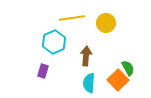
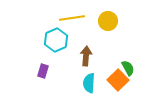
yellow circle: moved 2 px right, 2 px up
cyan hexagon: moved 2 px right, 2 px up
